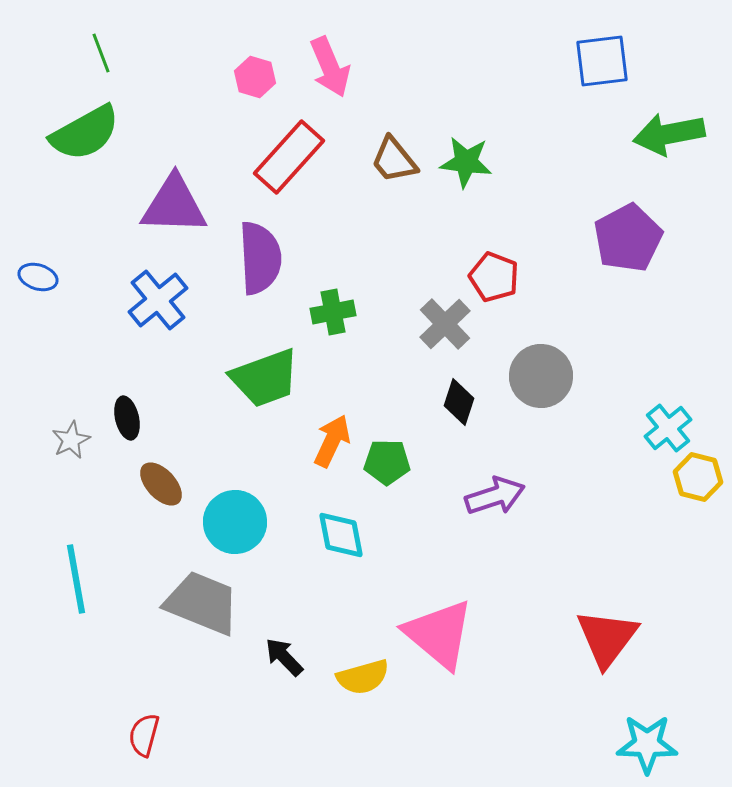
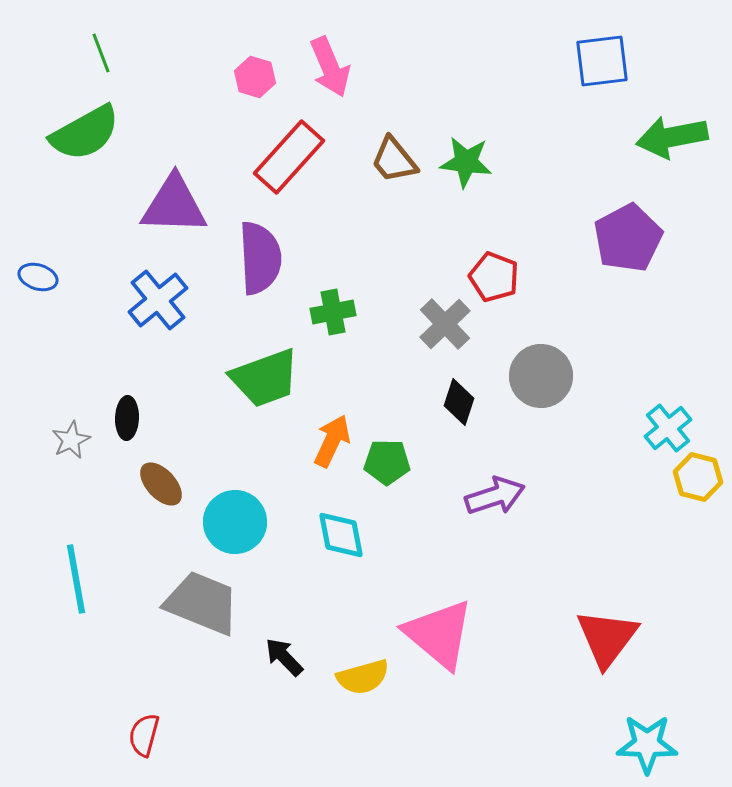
green arrow: moved 3 px right, 3 px down
black ellipse: rotated 15 degrees clockwise
